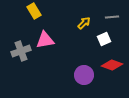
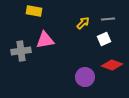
yellow rectangle: rotated 49 degrees counterclockwise
gray line: moved 4 px left, 2 px down
yellow arrow: moved 1 px left
gray cross: rotated 12 degrees clockwise
purple circle: moved 1 px right, 2 px down
